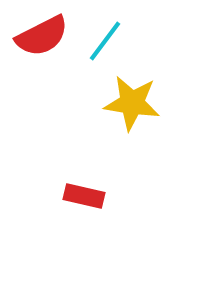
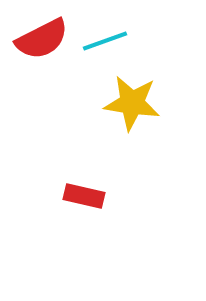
red semicircle: moved 3 px down
cyan line: rotated 33 degrees clockwise
